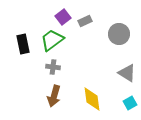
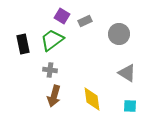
purple square: moved 1 px left, 1 px up; rotated 21 degrees counterclockwise
gray cross: moved 3 px left, 3 px down
cyan square: moved 3 px down; rotated 32 degrees clockwise
